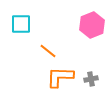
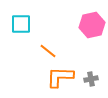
pink hexagon: rotated 10 degrees clockwise
